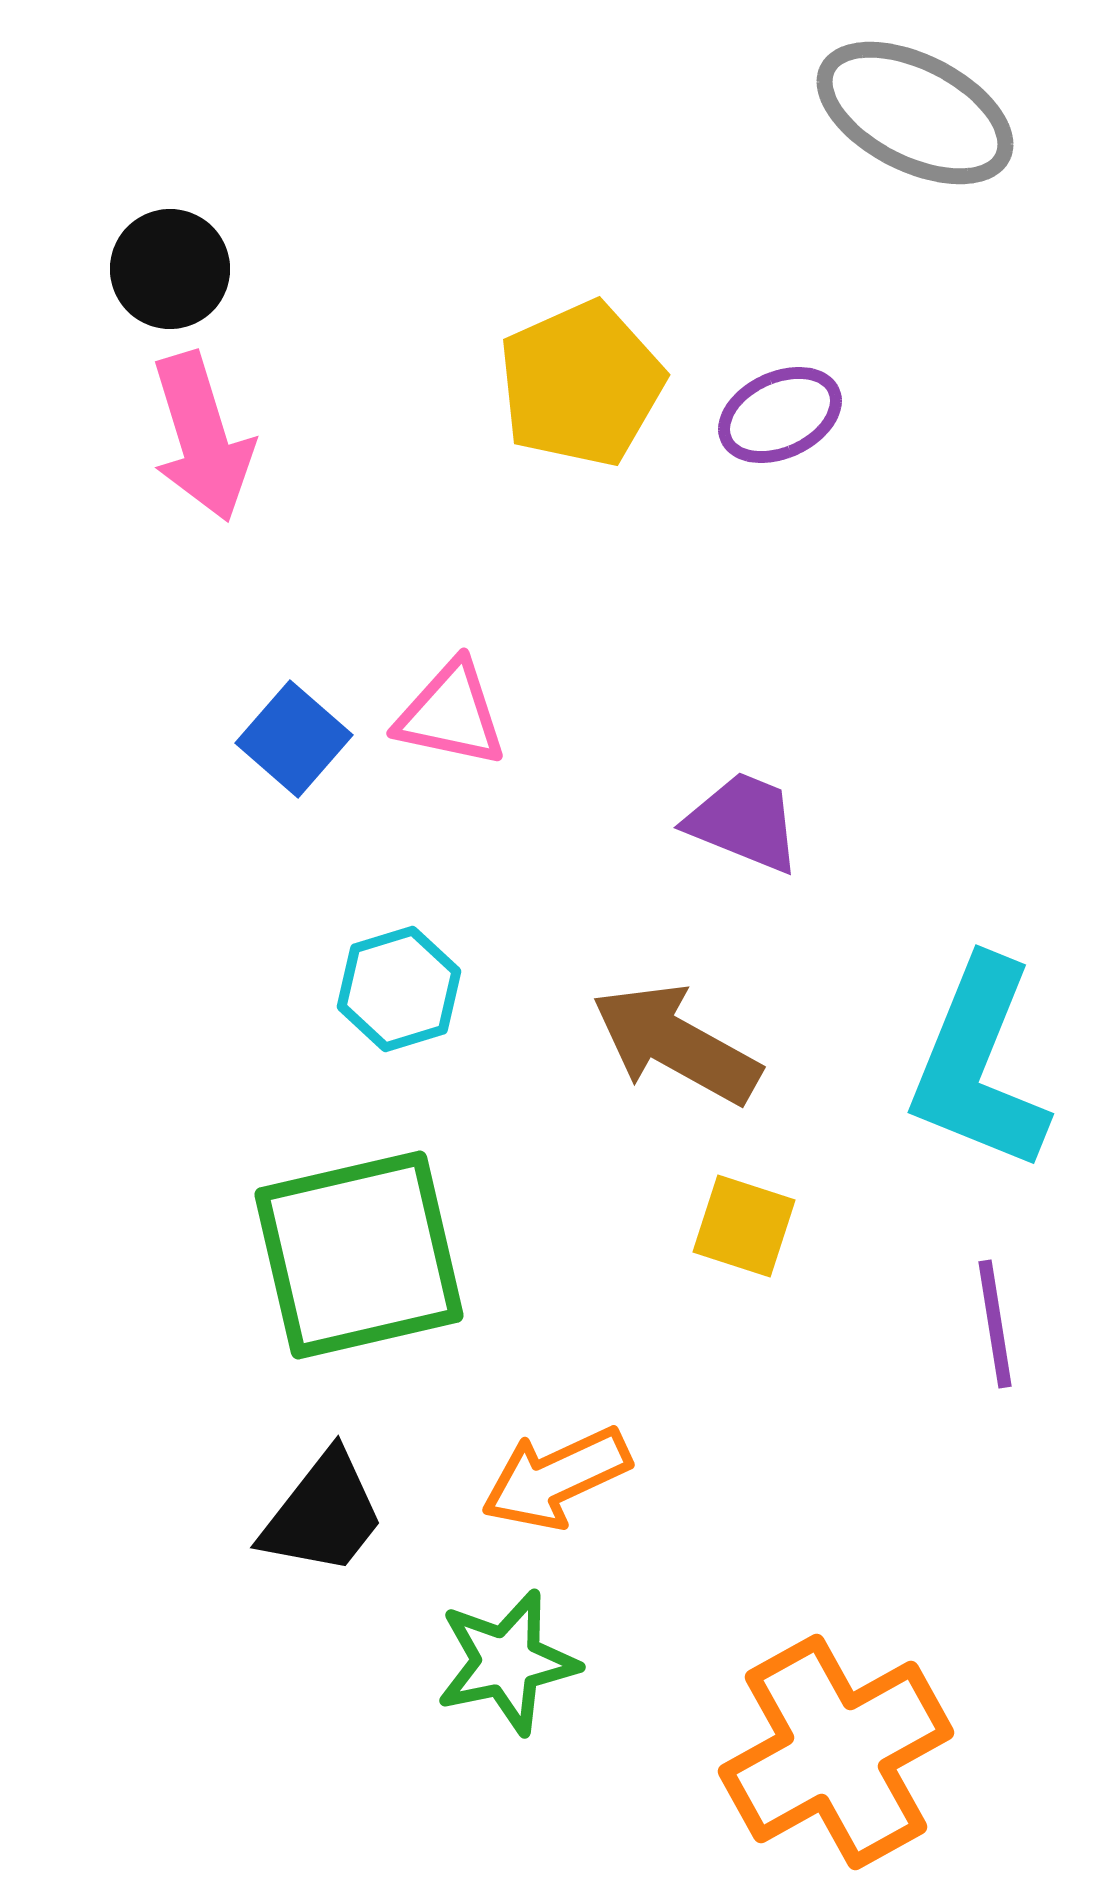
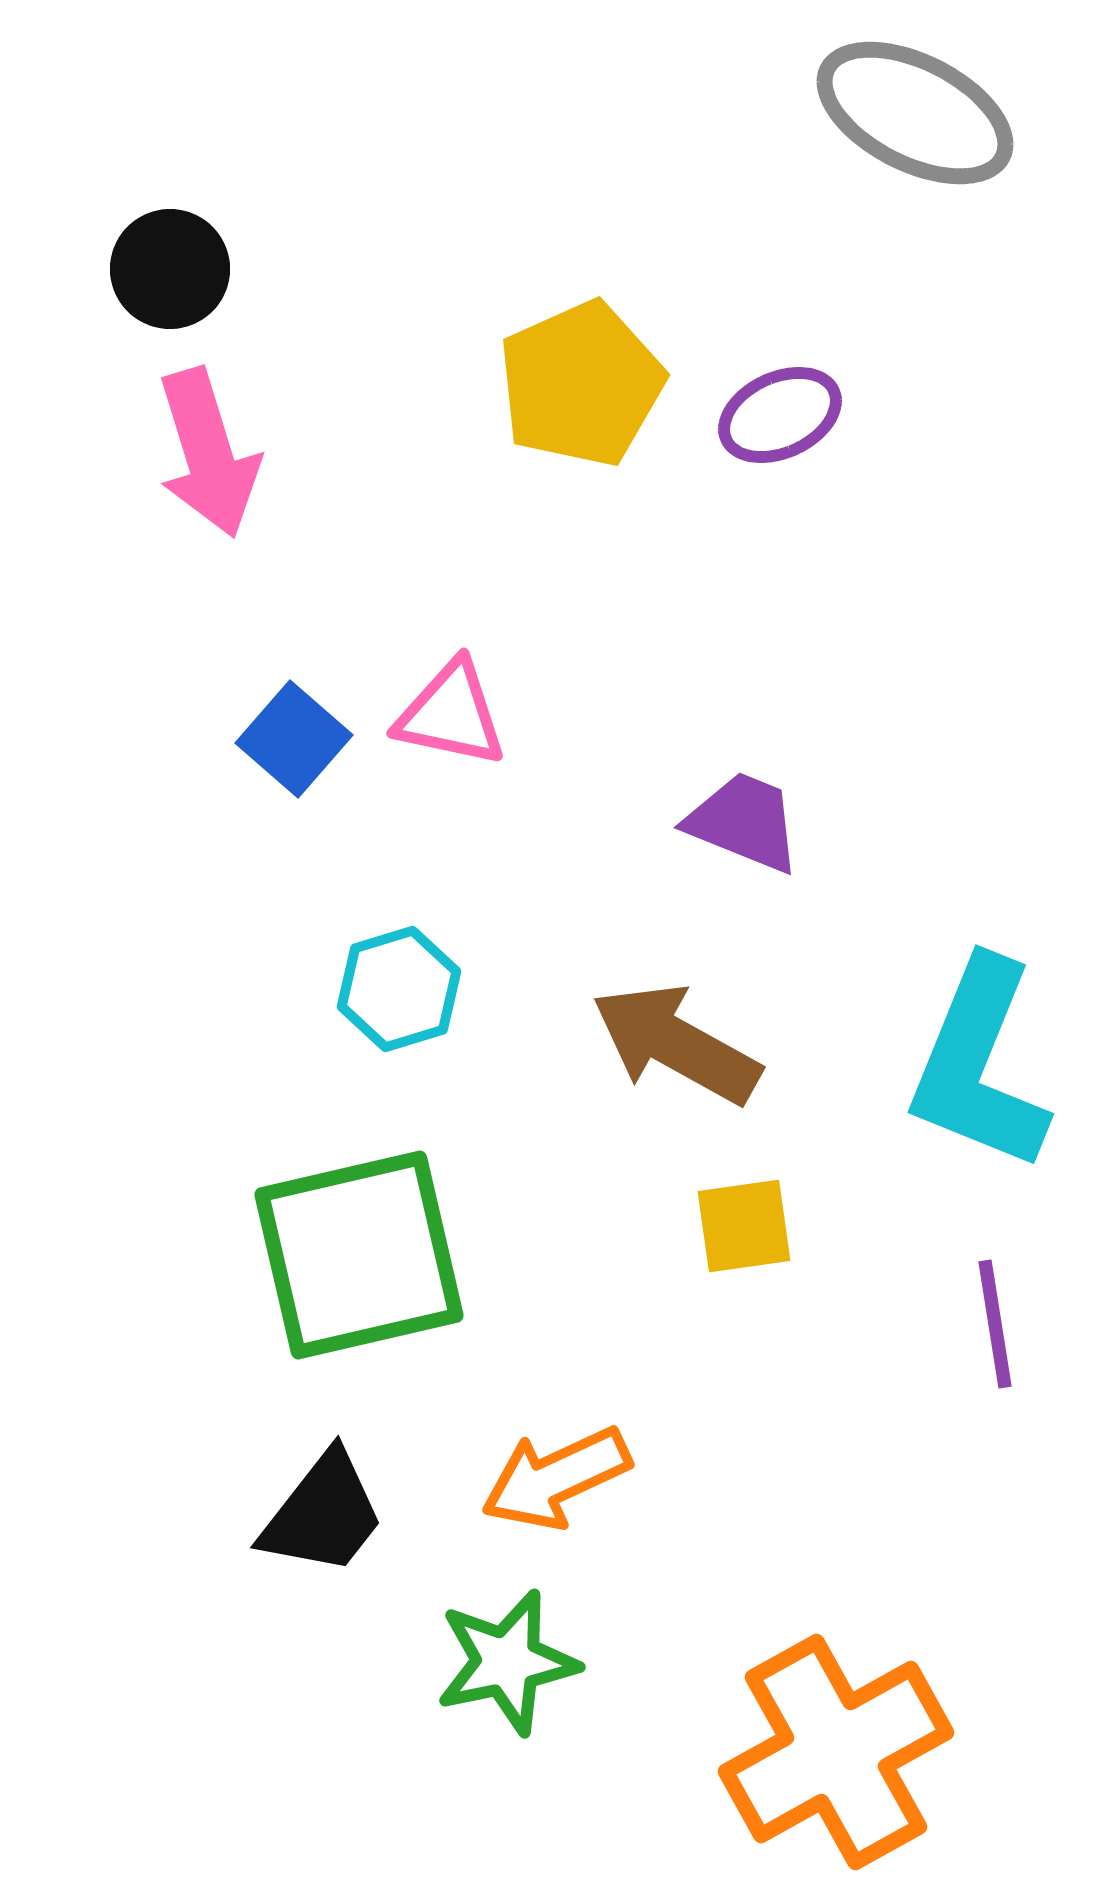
pink arrow: moved 6 px right, 16 px down
yellow square: rotated 26 degrees counterclockwise
